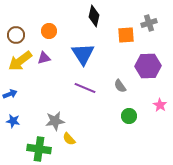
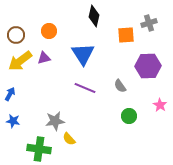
blue arrow: rotated 40 degrees counterclockwise
